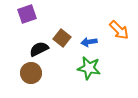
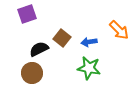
brown circle: moved 1 px right
